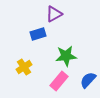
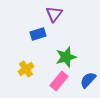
purple triangle: rotated 24 degrees counterclockwise
green star: moved 1 px down; rotated 10 degrees counterclockwise
yellow cross: moved 2 px right, 2 px down
